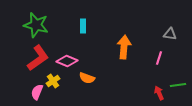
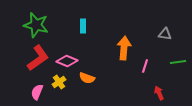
gray triangle: moved 5 px left
orange arrow: moved 1 px down
pink line: moved 14 px left, 8 px down
yellow cross: moved 6 px right, 1 px down
green line: moved 23 px up
